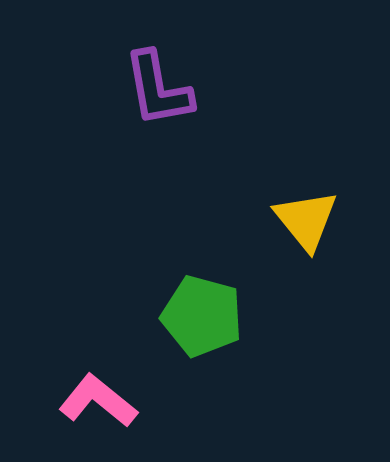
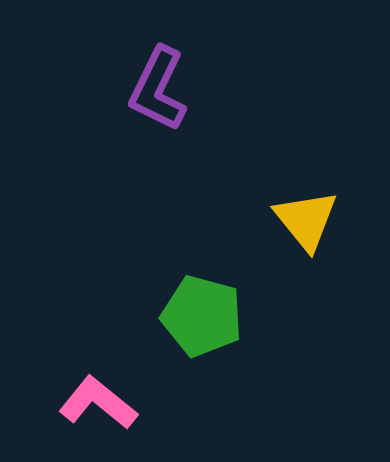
purple L-shape: rotated 36 degrees clockwise
pink L-shape: moved 2 px down
